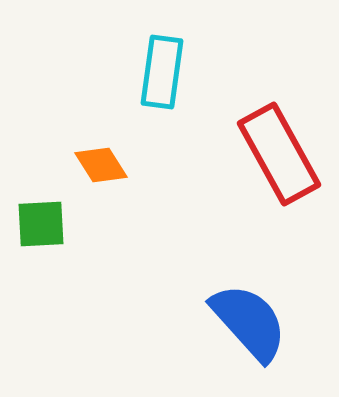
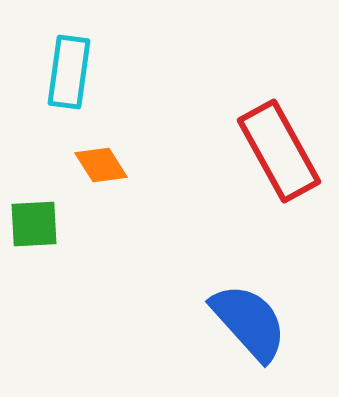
cyan rectangle: moved 93 px left
red rectangle: moved 3 px up
green square: moved 7 px left
